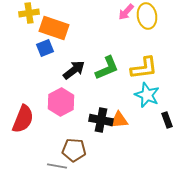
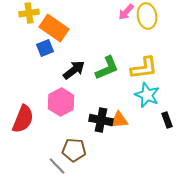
orange rectangle: rotated 16 degrees clockwise
gray line: rotated 36 degrees clockwise
